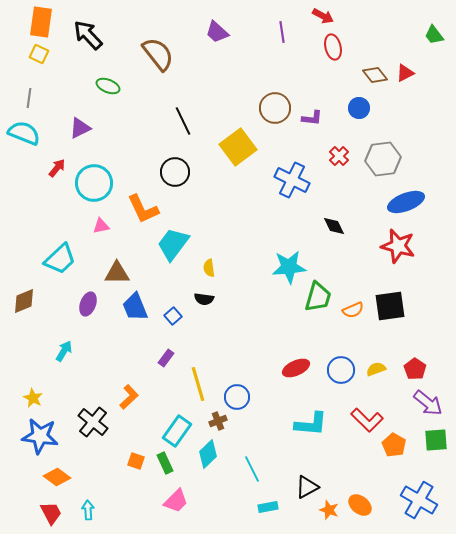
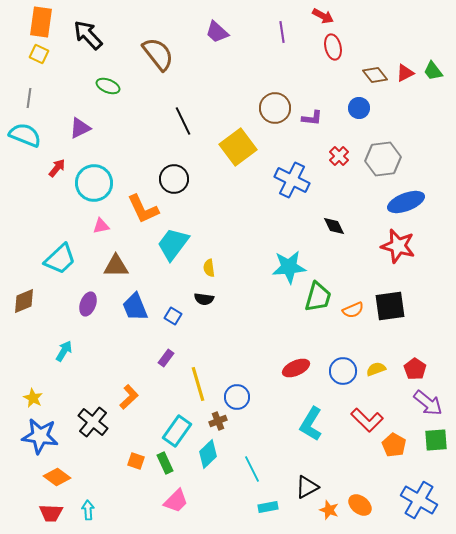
green trapezoid at (434, 35): moved 1 px left, 36 px down
cyan semicircle at (24, 133): moved 1 px right, 2 px down
black circle at (175, 172): moved 1 px left, 7 px down
brown triangle at (117, 273): moved 1 px left, 7 px up
blue square at (173, 316): rotated 18 degrees counterclockwise
blue circle at (341, 370): moved 2 px right, 1 px down
cyan L-shape at (311, 424): rotated 116 degrees clockwise
red trapezoid at (51, 513): rotated 120 degrees clockwise
